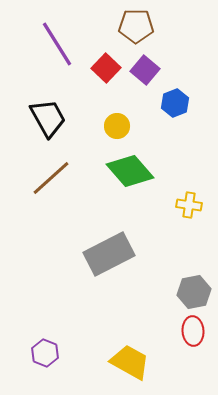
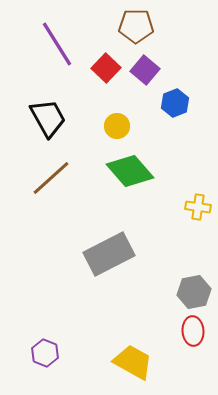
yellow cross: moved 9 px right, 2 px down
yellow trapezoid: moved 3 px right
